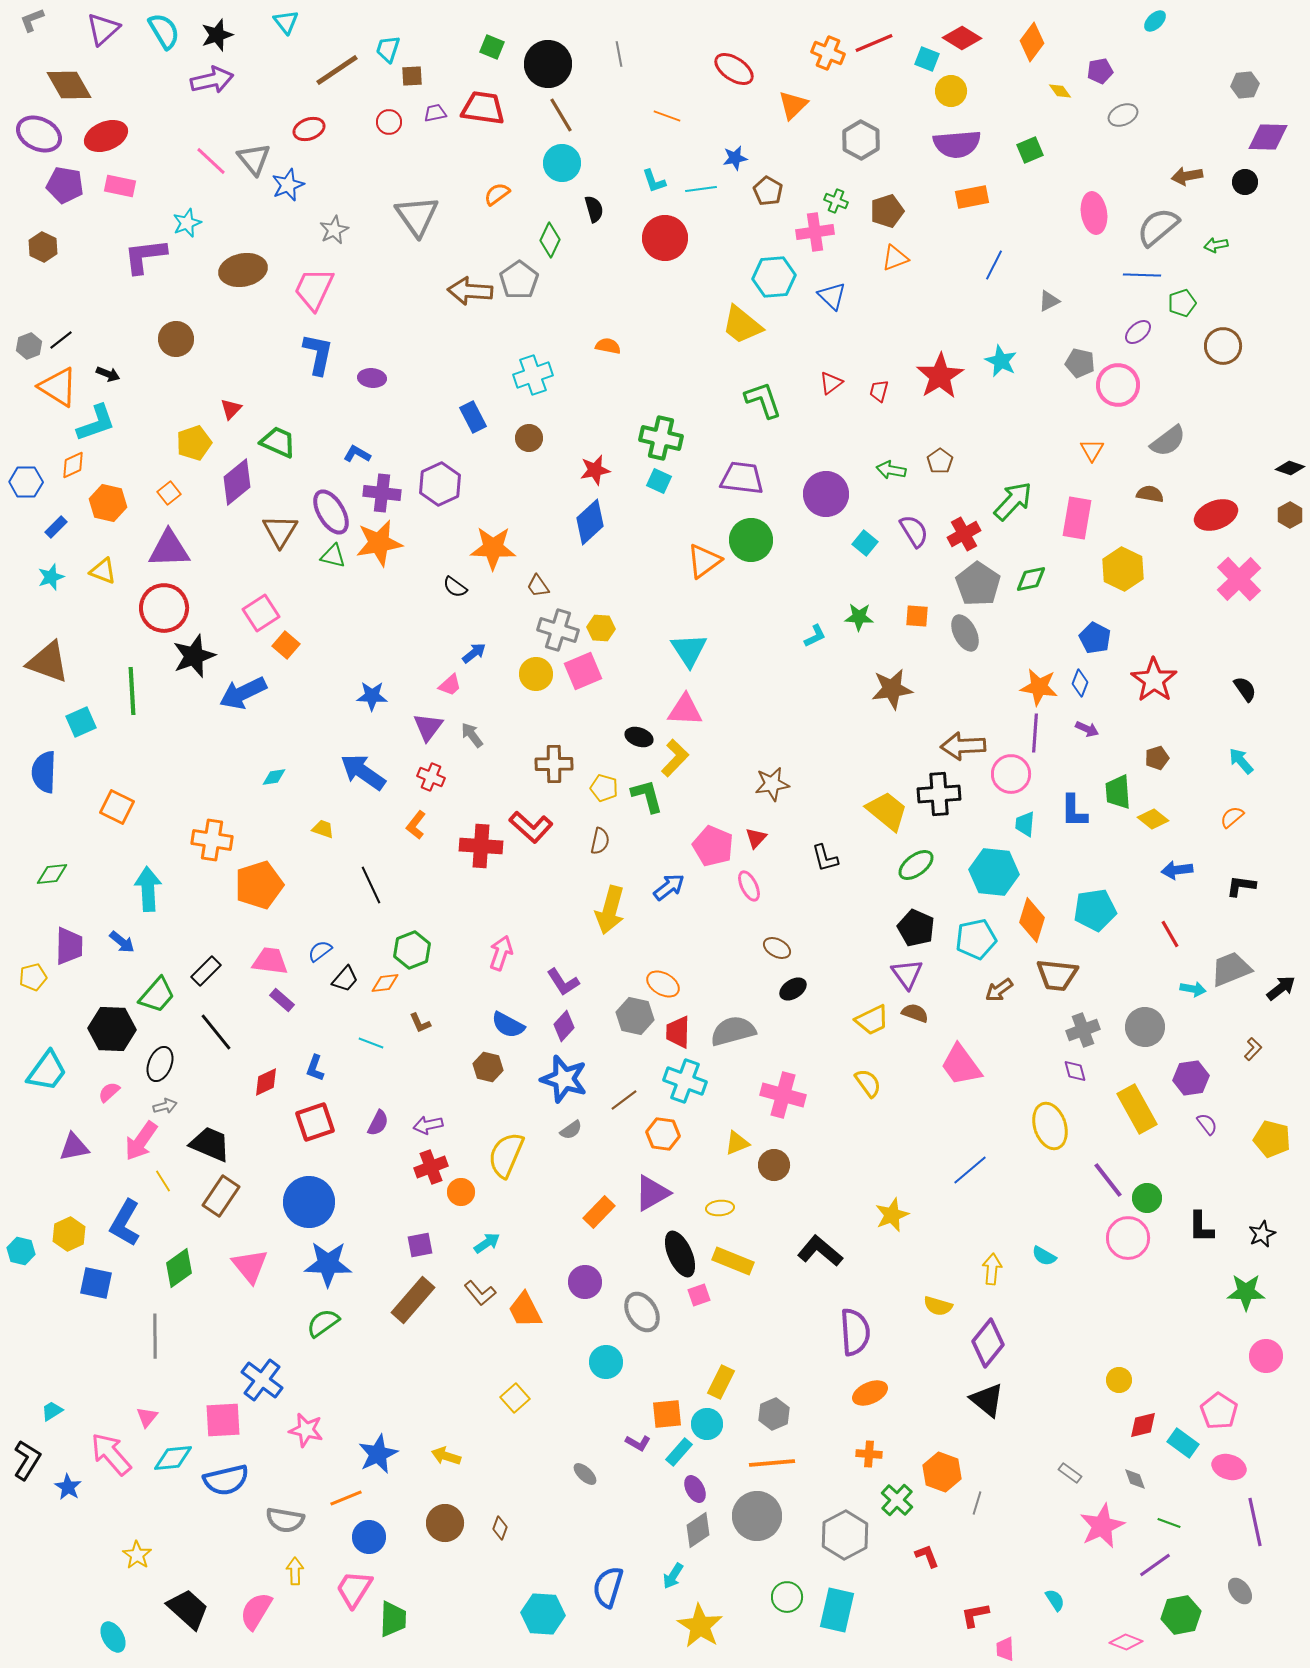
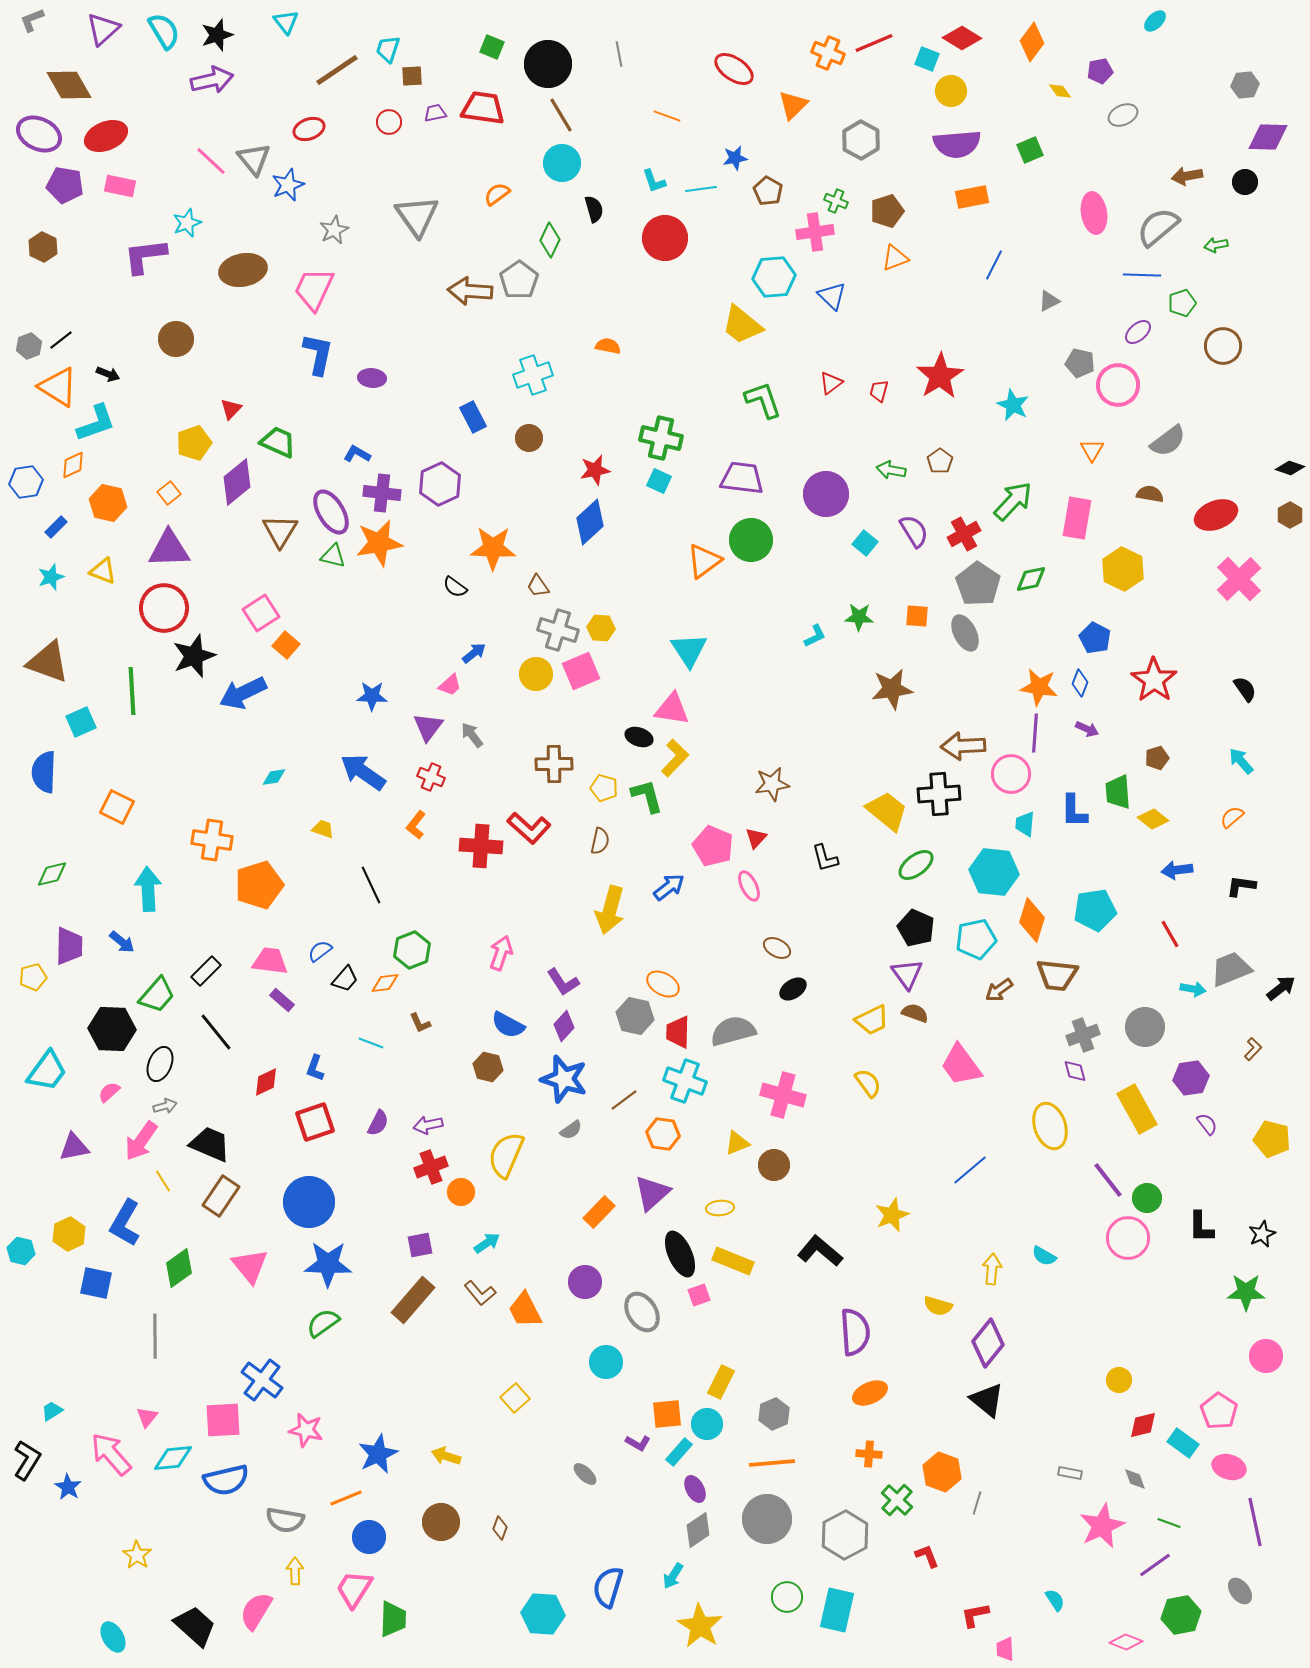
cyan star at (1001, 361): moved 12 px right, 44 px down
blue hexagon at (26, 482): rotated 8 degrees counterclockwise
pink square at (583, 671): moved 2 px left
pink triangle at (685, 710): moved 13 px left, 1 px up; rotated 6 degrees clockwise
red L-shape at (531, 827): moved 2 px left, 1 px down
green diamond at (52, 874): rotated 8 degrees counterclockwise
gray cross at (1083, 1030): moved 5 px down
purple triangle at (652, 1193): rotated 12 degrees counterclockwise
gray rectangle at (1070, 1473): rotated 25 degrees counterclockwise
gray circle at (757, 1516): moved 10 px right, 3 px down
brown circle at (445, 1523): moved 4 px left, 1 px up
black trapezoid at (188, 1609): moved 7 px right, 17 px down
